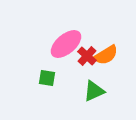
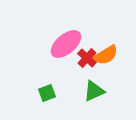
red cross: moved 2 px down
green square: moved 15 px down; rotated 30 degrees counterclockwise
